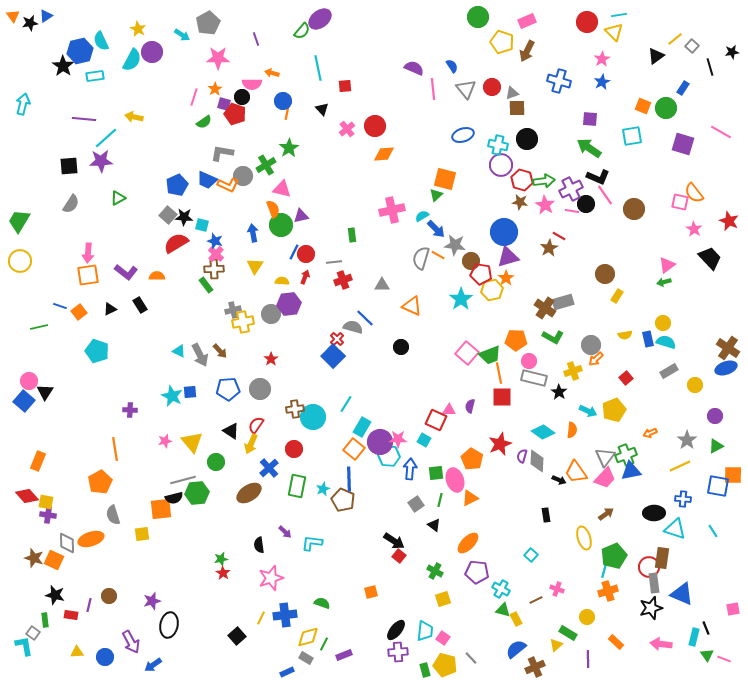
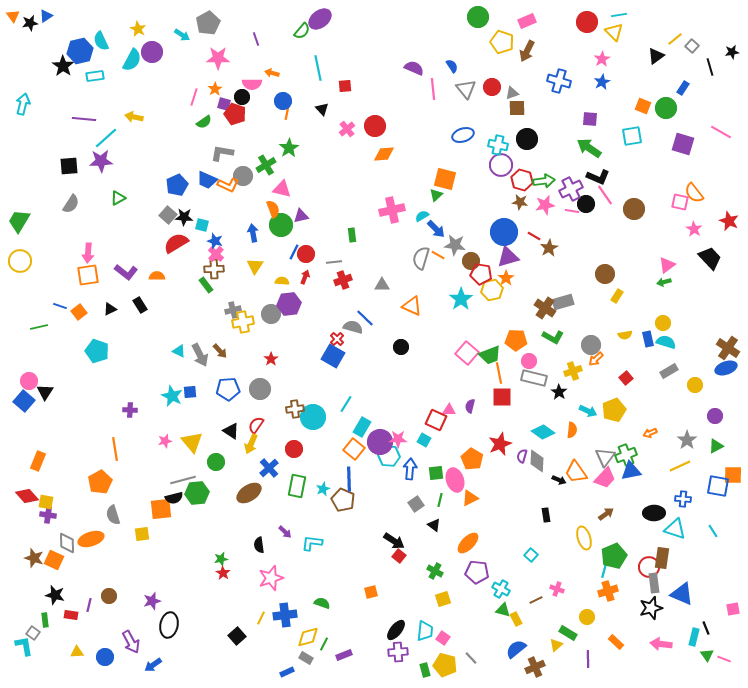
pink star at (545, 205): rotated 30 degrees clockwise
red line at (559, 236): moved 25 px left
blue square at (333, 356): rotated 15 degrees counterclockwise
